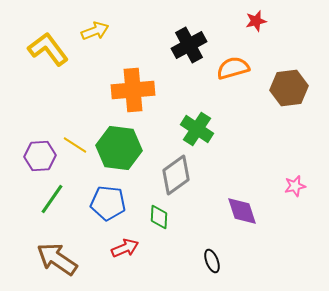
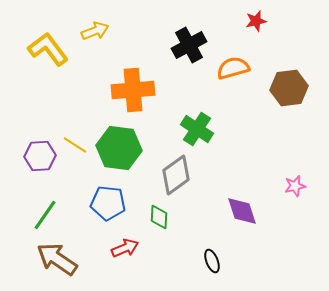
green line: moved 7 px left, 16 px down
